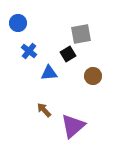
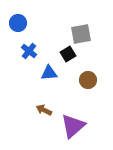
brown circle: moved 5 px left, 4 px down
brown arrow: rotated 21 degrees counterclockwise
